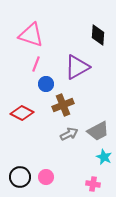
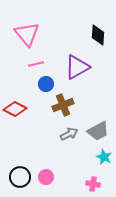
pink triangle: moved 4 px left, 1 px up; rotated 32 degrees clockwise
pink line: rotated 56 degrees clockwise
red diamond: moved 7 px left, 4 px up
